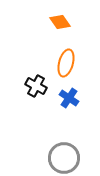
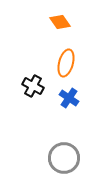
black cross: moved 3 px left
